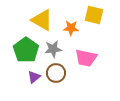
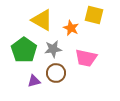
orange star: rotated 21 degrees clockwise
green pentagon: moved 2 px left
purple triangle: moved 4 px down; rotated 24 degrees clockwise
